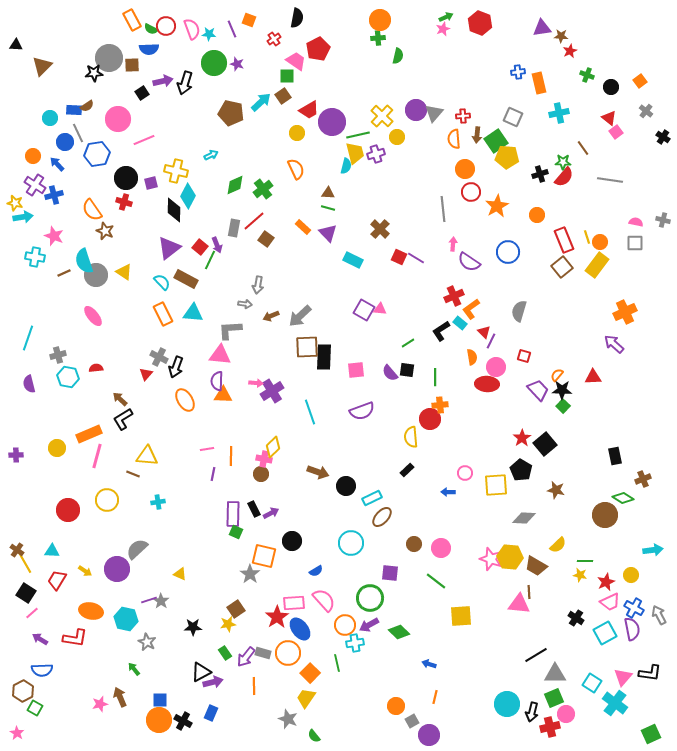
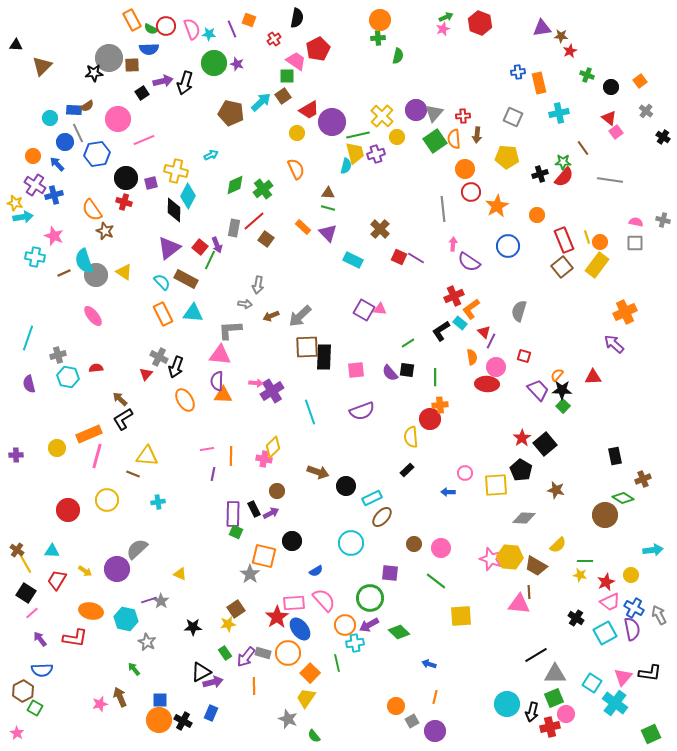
green square at (496, 141): moved 61 px left
blue circle at (508, 252): moved 6 px up
brown circle at (261, 474): moved 16 px right, 17 px down
purple arrow at (40, 639): rotated 21 degrees clockwise
purple circle at (429, 735): moved 6 px right, 4 px up
